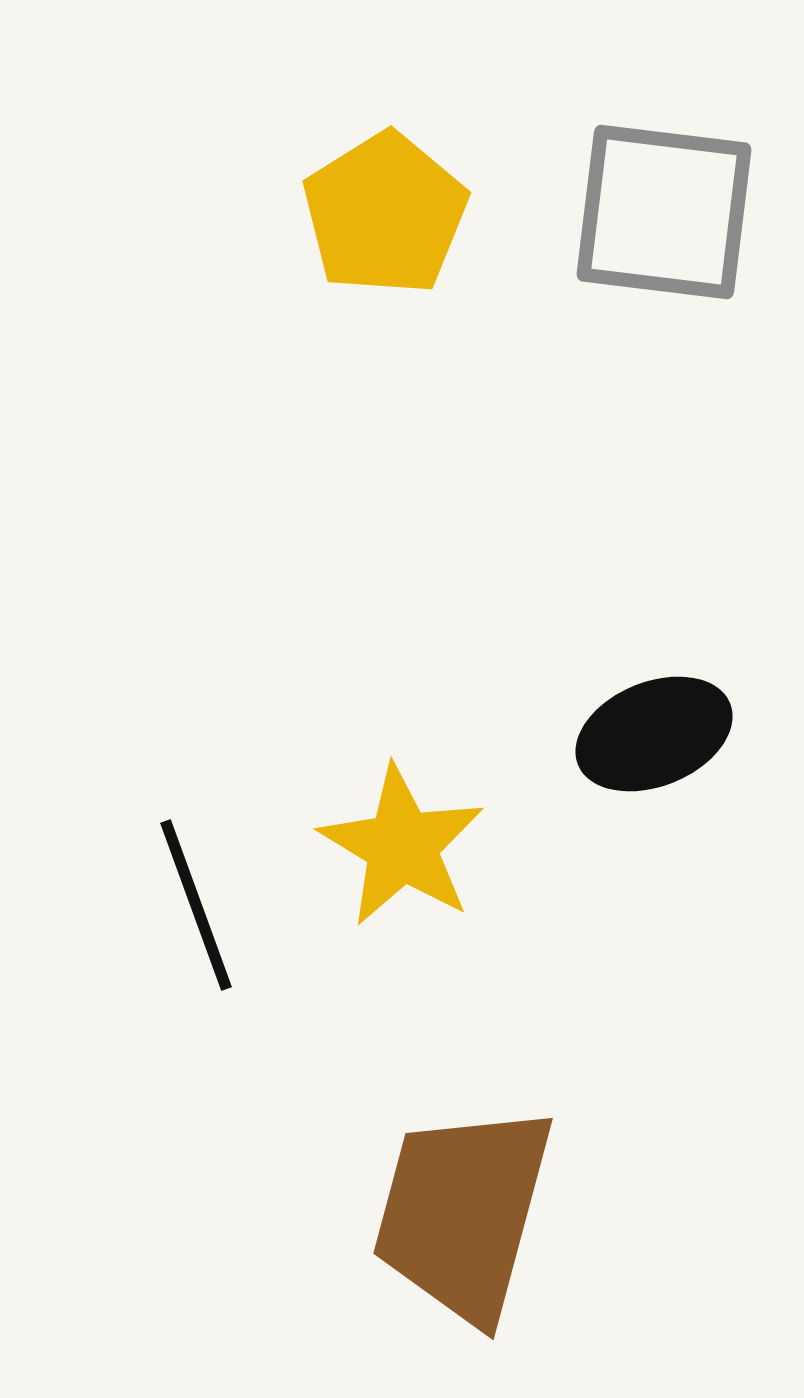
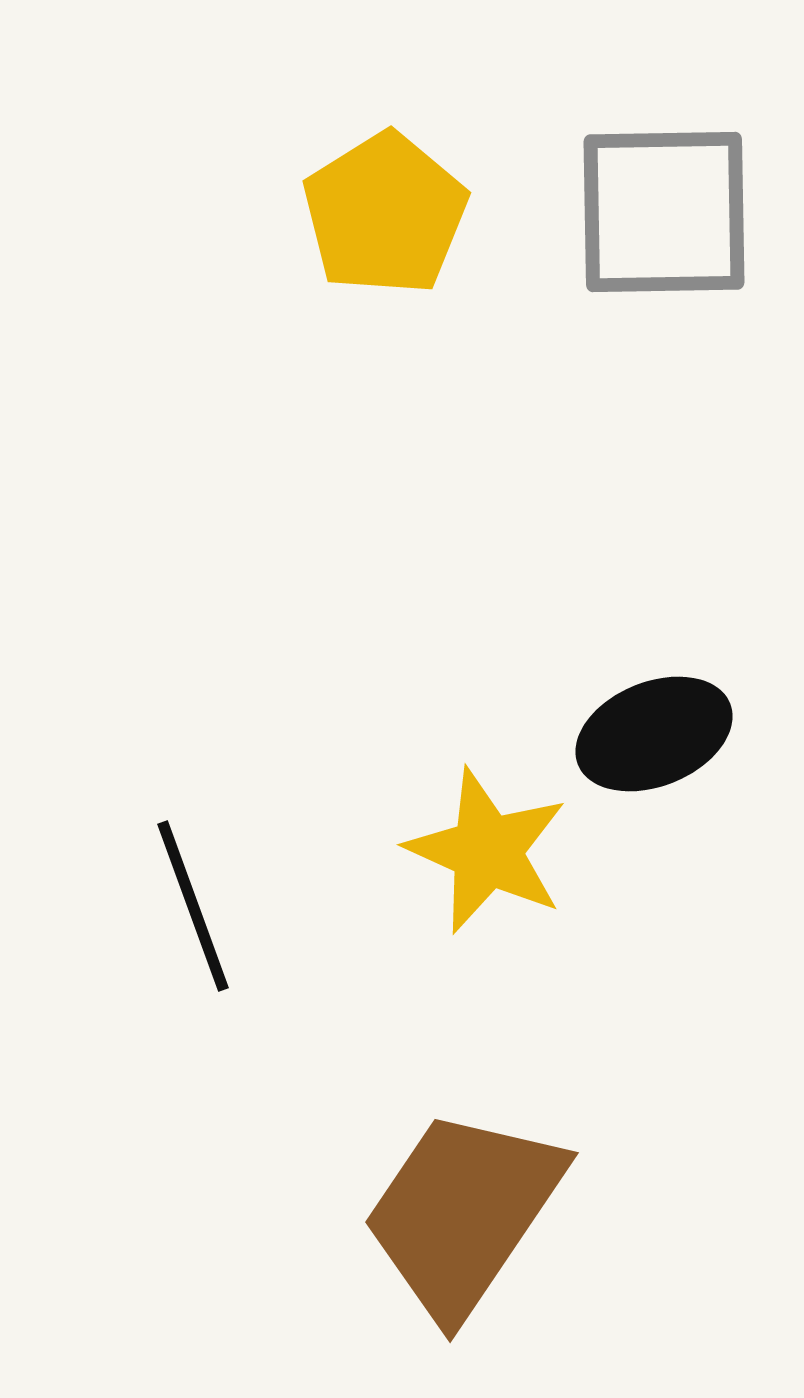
gray square: rotated 8 degrees counterclockwise
yellow star: moved 85 px right, 5 px down; rotated 7 degrees counterclockwise
black line: moved 3 px left, 1 px down
brown trapezoid: rotated 19 degrees clockwise
